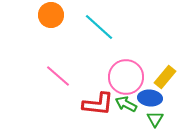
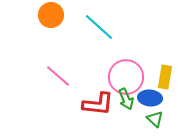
yellow rectangle: rotated 30 degrees counterclockwise
green arrow: moved 5 px up; rotated 140 degrees counterclockwise
green triangle: rotated 18 degrees counterclockwise
